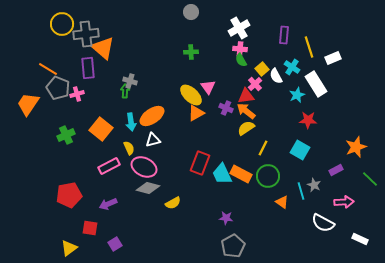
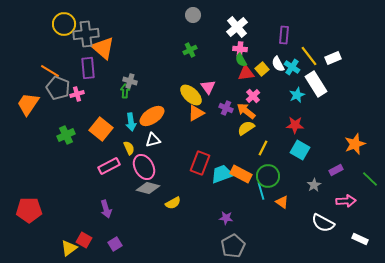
gray circle at (191, 12): moved 2 px right, 3 px down
yellow circle at (62, 24): moved 2 px right
white cross at (239, 28): moved 2 px left, 1 px up; rotated 10 degrees counterclockwise
yellow line at (309, 47): moved 9 px down; rotated 20 degrees counterclockwise
green cross at (191, 52): moved 1 px left, 2 px up; rotated 24 degrees counterclockwise
orange line at (48, 69): moved 2 px right, 2 px down
white semicircle at (276, 76): moved 2 px right, 12 px up
pink cross at (255, 84): moved 2 px left, 12 px down
red triangle at (246, 96): moved 23 px up
red star at (308, 120): moved 13 px left, 5 px down
orange star at (356, 147): moved 1 px left, 3 px up
pink ellipse at (144, 167): rotated 35 degrees clockwise
cyan trapezoid at (222, 174): rotated 95 degrees clockwise
gray star at (314, 185): rotated 16 degrees clockwise
cyan line at (301, 191): moved 40 px left
red pentagon at (69, 195): moved 40 px left, 15 px down; rotated 10 degrees clockwise
pink arrow at (344, 202): moved 2 px right, 1 px up
purple arrow at (108, 204): moved 2 px left, 5 px down; rotated 84 degrees counterclockwise
red square at (90, 228): moved 6 px left, 12 px down; rotated 21 degrees clockwise
